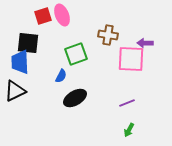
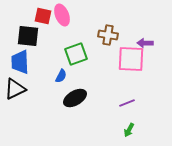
red square: rotated 30 degrees clockwise
black square: moved 7 px up
black triangle: moved 2 px up
